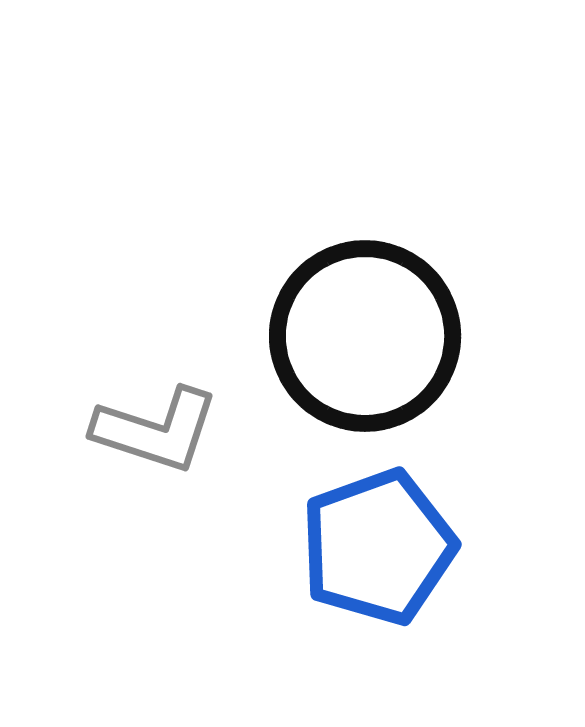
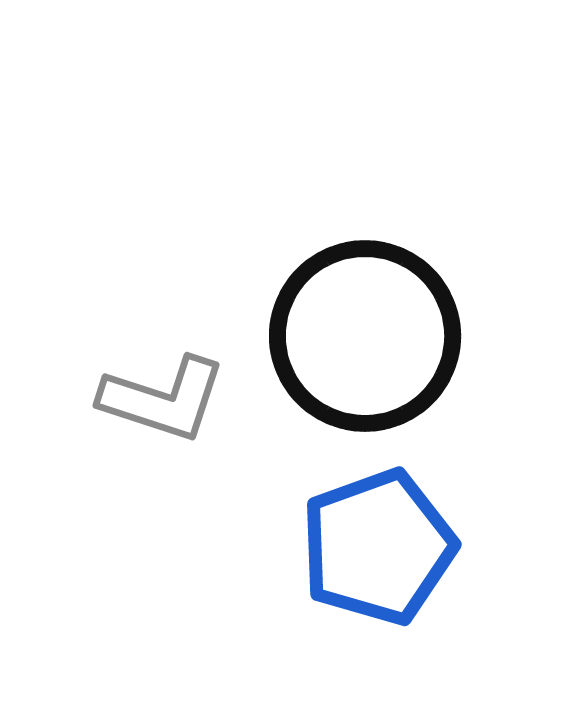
gray L-shape: moved 7 px right, 31 px up
